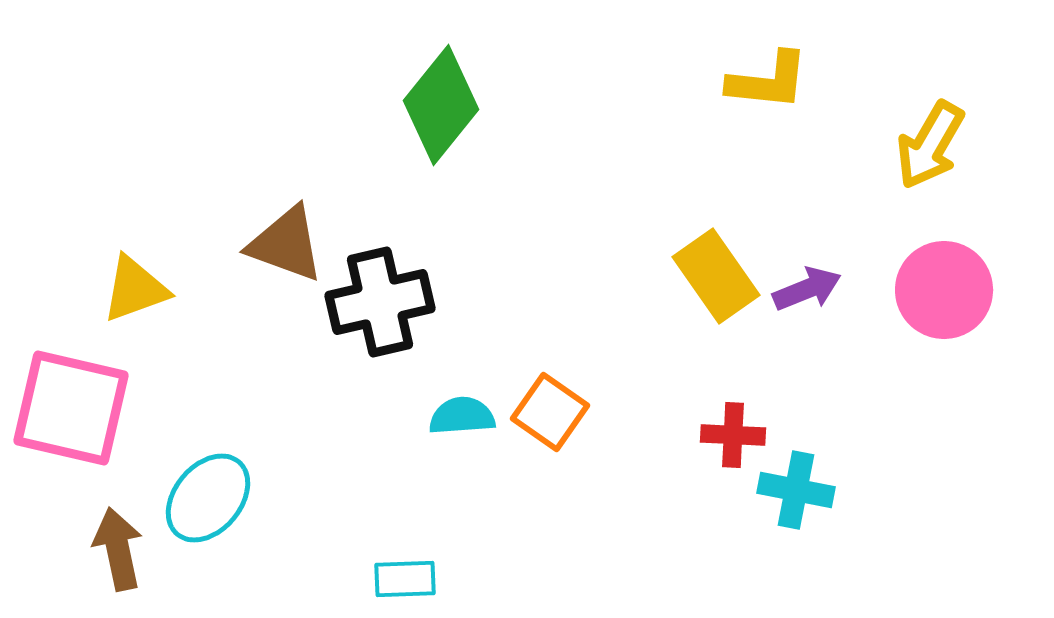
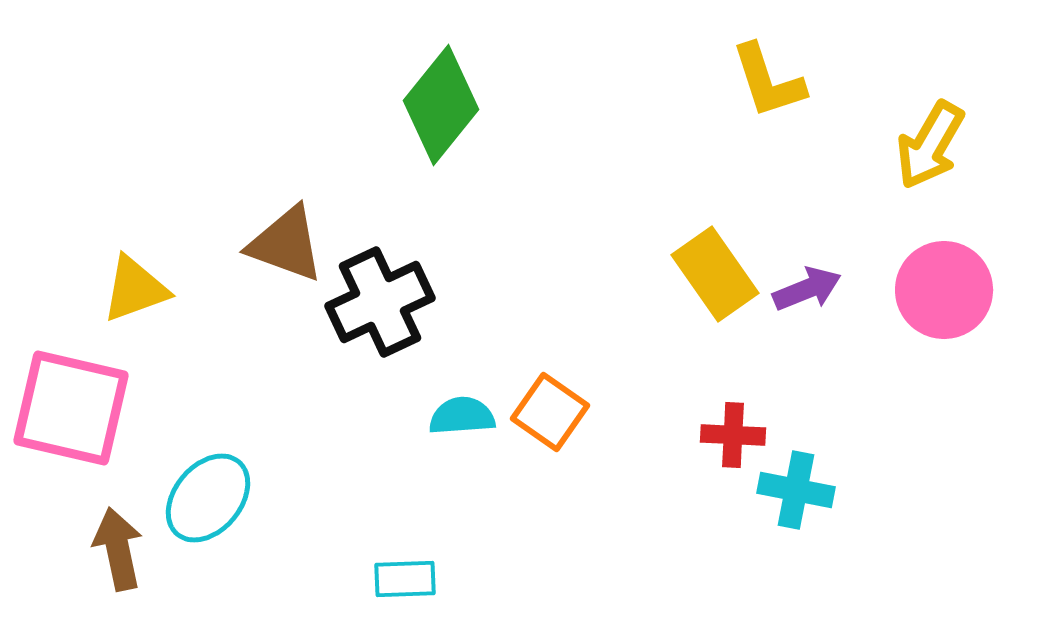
yellow L-shape: rotated 66 degrees clockwise
yellow rectangle: moved 1 px left, 2 px up
black cross: rotated 12 degrees counterclockwise
